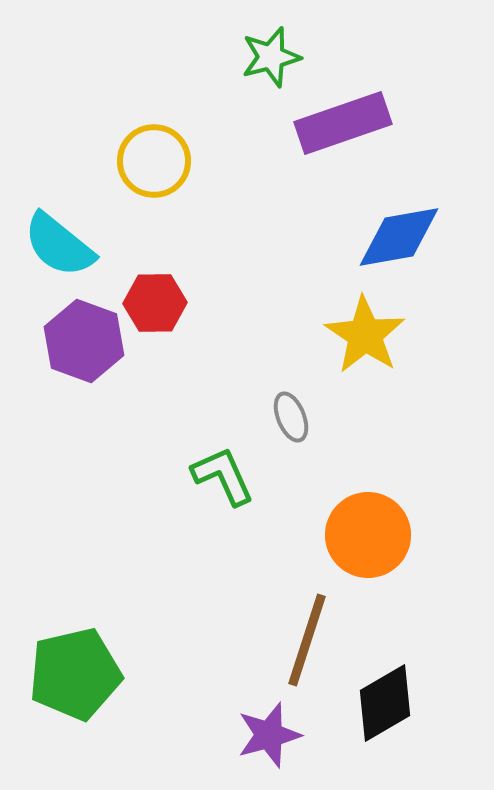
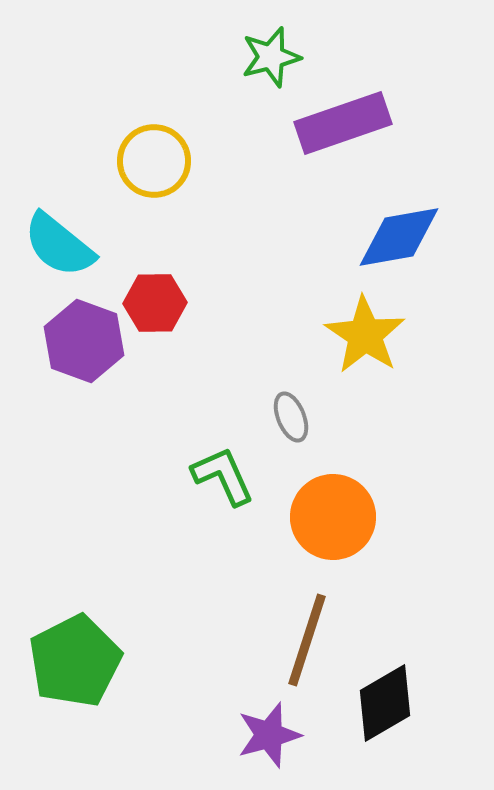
orange circle: moved 35 px left, 18 px up
green pentagon: moved 13 px up; rotated 14 degrees counterclockwise
